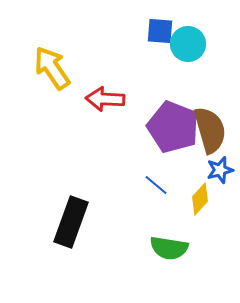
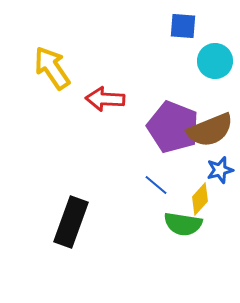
blue square: moved 23 px right, 5 px up
cyan circle: moved 27 px right, 17 px down
brown semicircle: rotated 84 degrees clockwise
green semicircle: moved 14 px right, 24 px up
